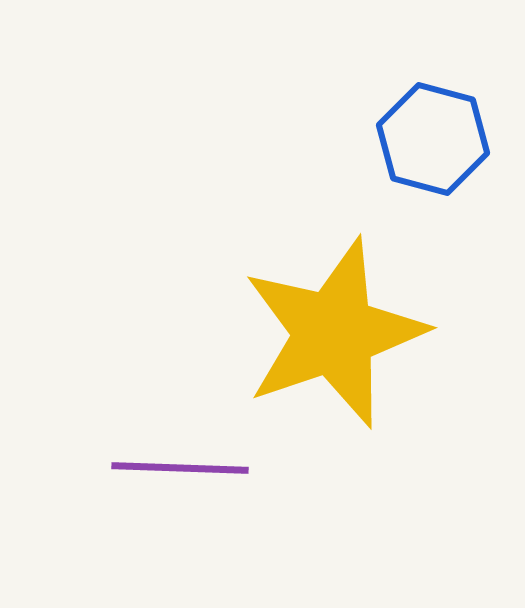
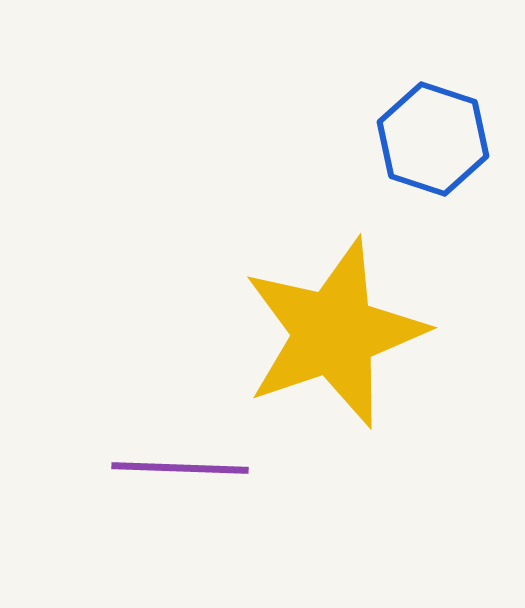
blue hexagon: rotated 3 degrees clockwise
